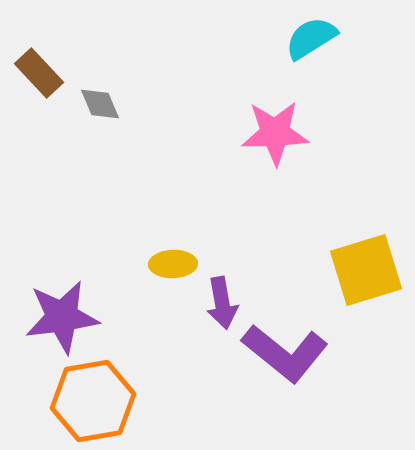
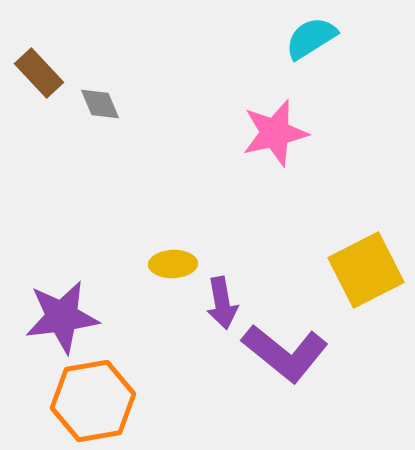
pink star: rotated 12 degrees counterclockwise
yellow square: rotated 10 degrees counterclockwise
